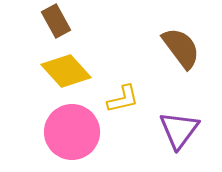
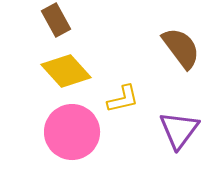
brown rectangle: moved 1 px up
